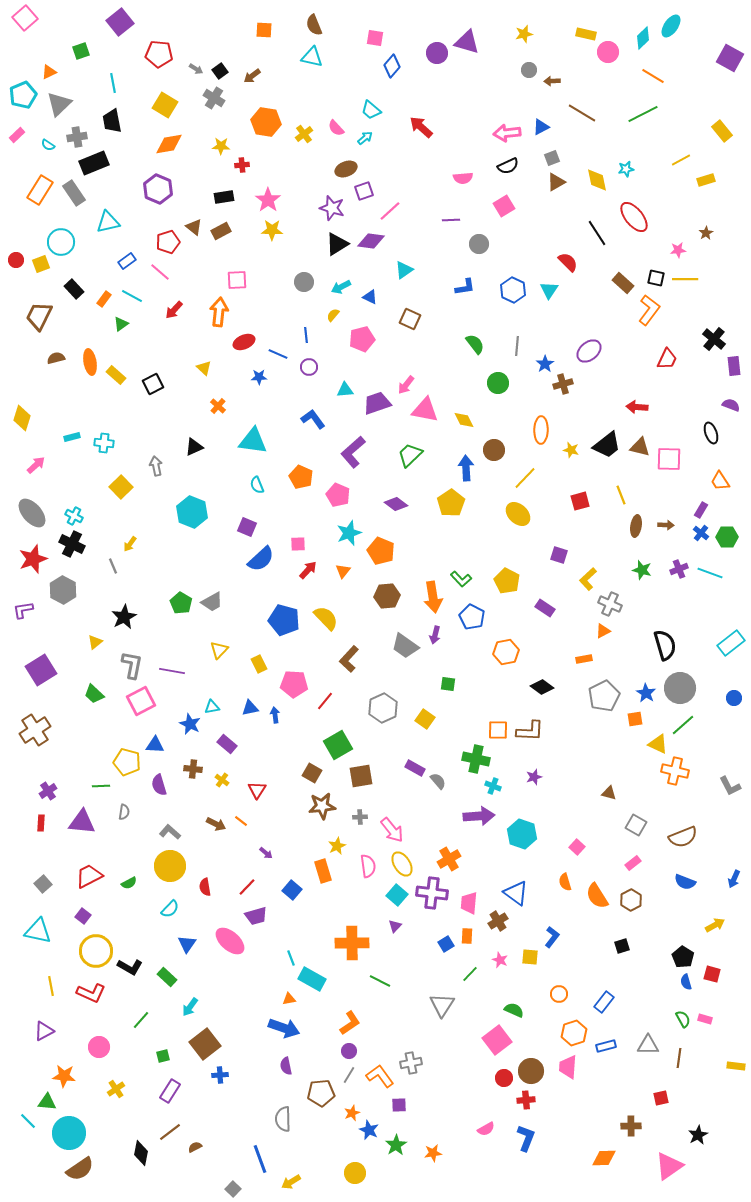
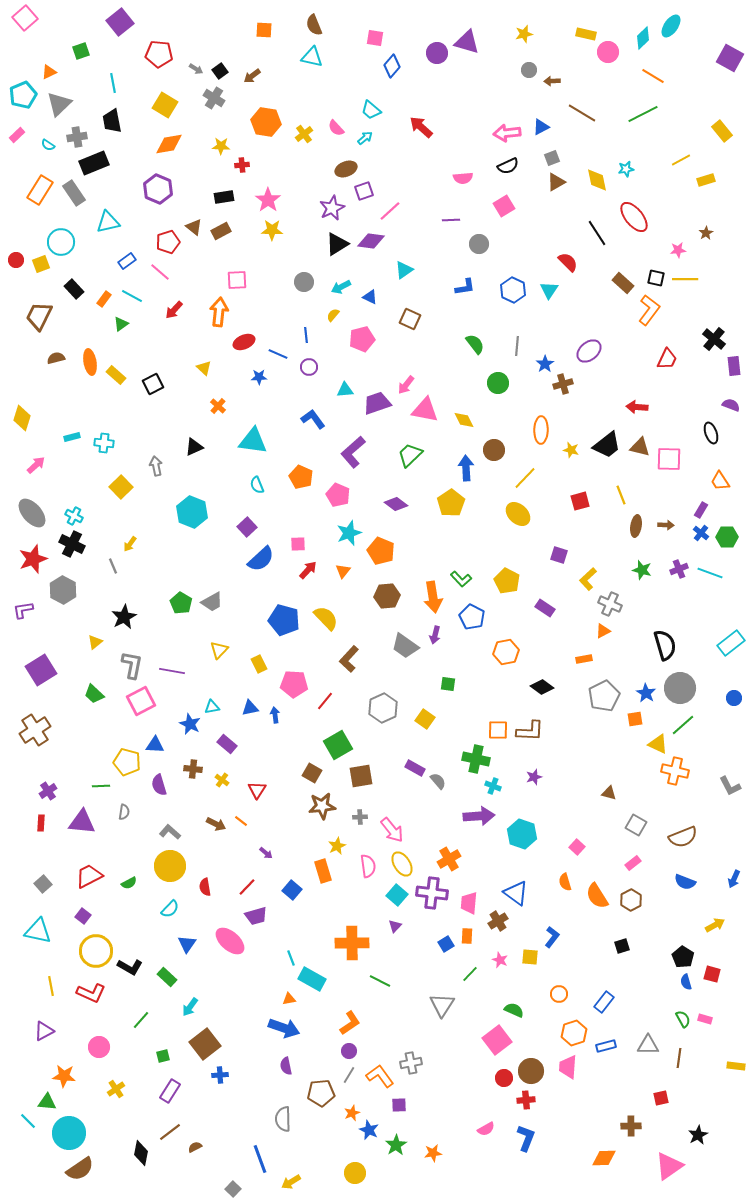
purple star at (332, 208): rotated 30 degrees clockwise
purple square at (247, 527): rotated 24 degrees clockwise
